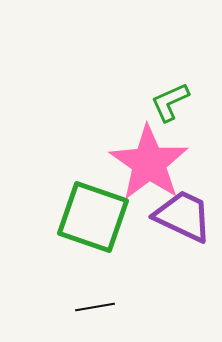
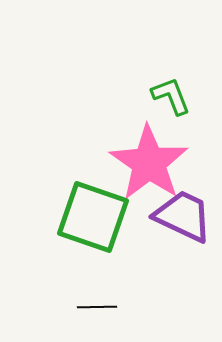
green L-shape: moved 1 px right, 6 px up; rotated 93 degrees clockwise
black line: moved 2 px right; rotated 9 degrees clockwise
